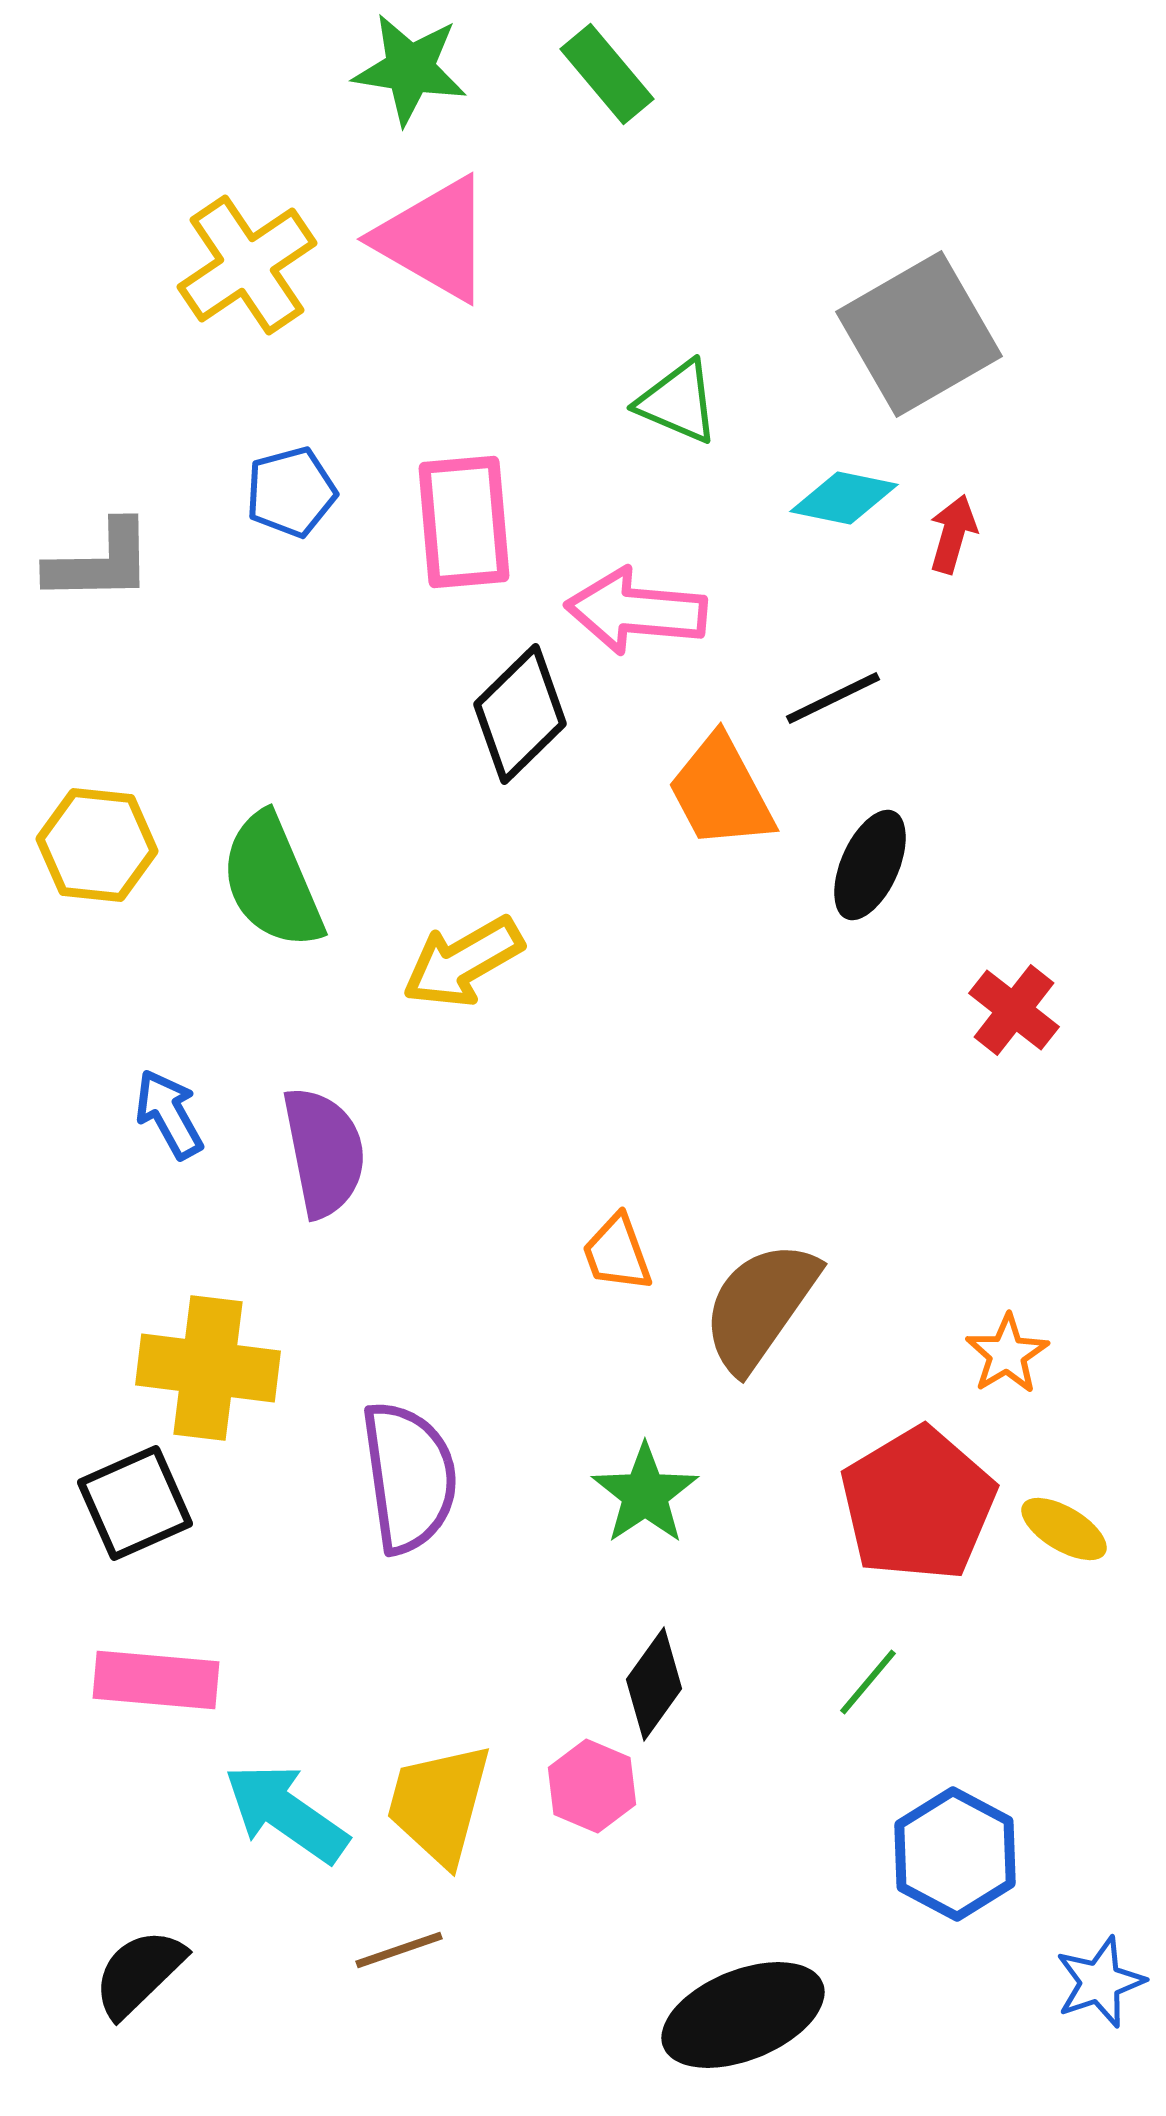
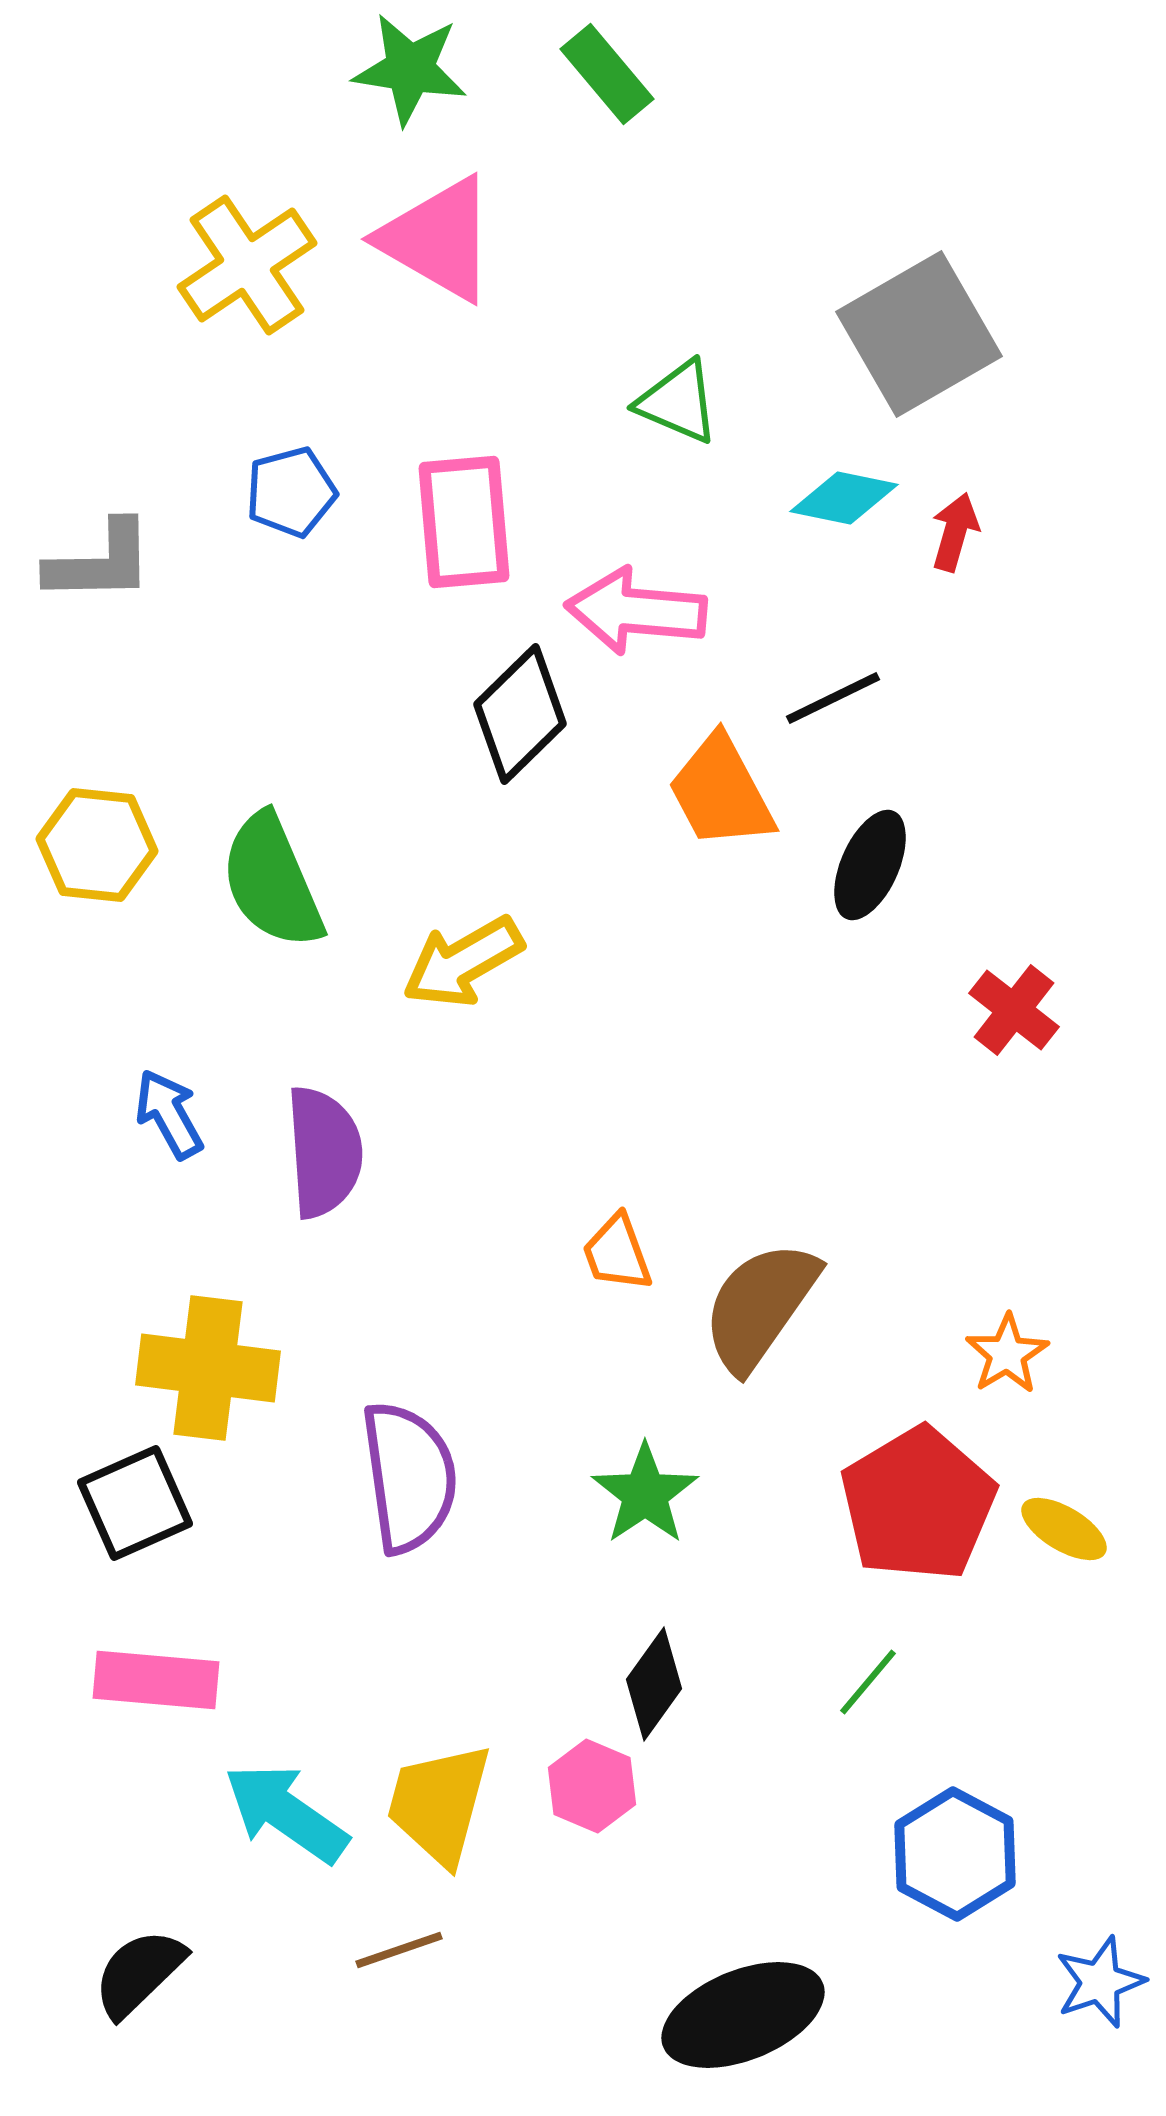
pink triangle at (434, 239): moved 4 px right
red arrow at (953, 534): moved 2 px right, 2 px up
purple semicircle at (324, 1152): rotated 7 degrees clockwise
